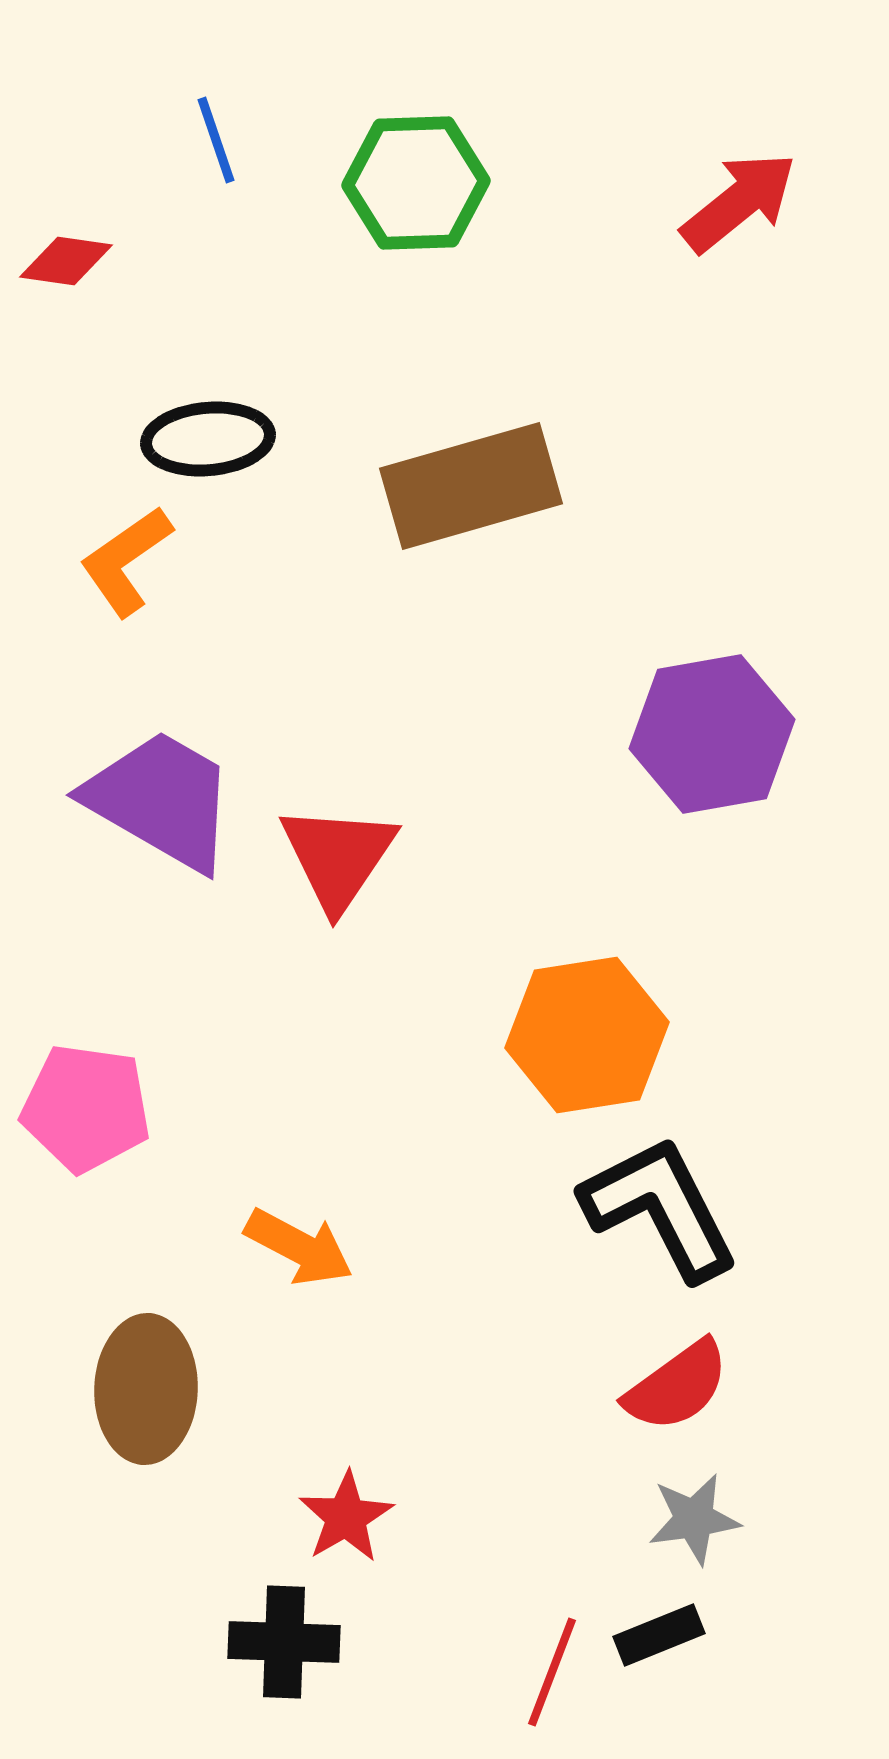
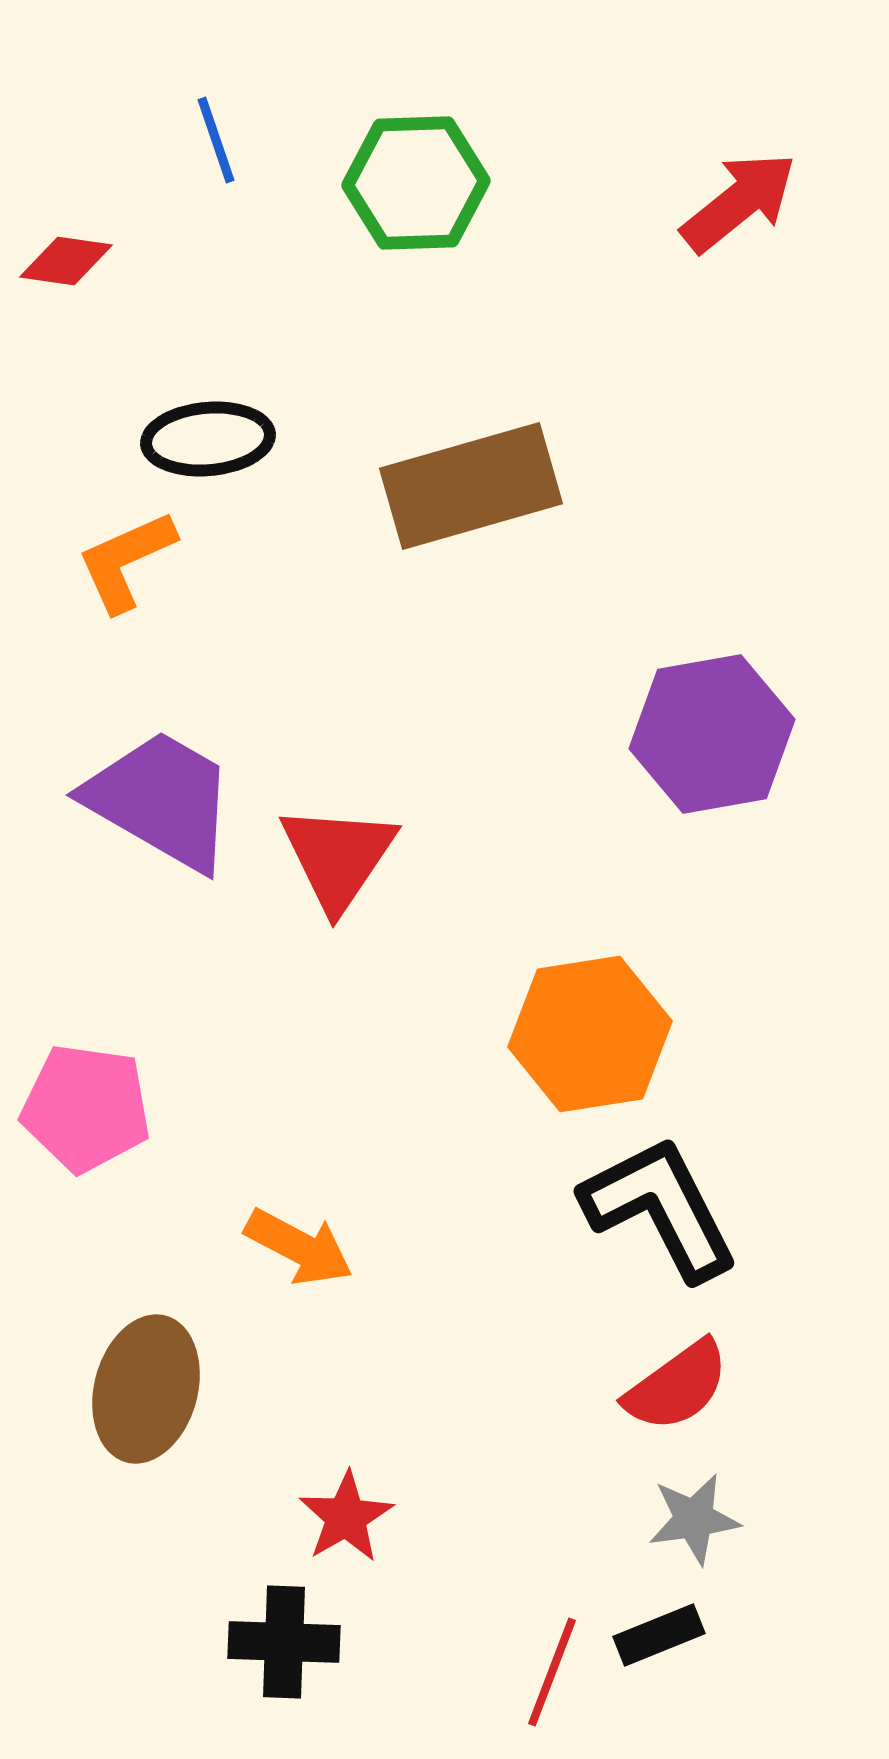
orange L-shape: rotated 11 degrees clockwise
orange hexagon: moved 3 px right, 1 px up
brown ellipse: rotated 13 degrees clockwise
